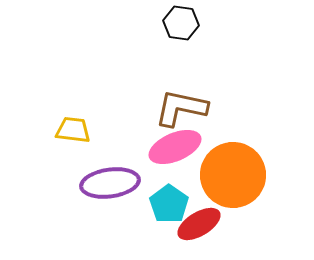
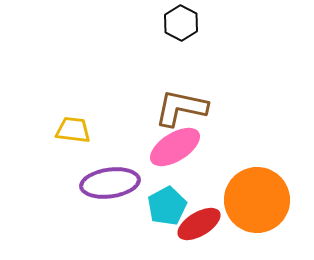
black hexagon: rotated 20 degrees clockwise
pink ellipse: rotated 9 degrees counterclockwise
orange circle: moved 24 px right, 25 px down
cyan pentagon: moved 2 px left, 2 px down; rotated 9 degrees clockwise
